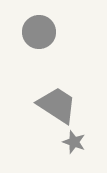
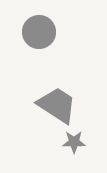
gray star: rotated 20 degrees counterclockwise
